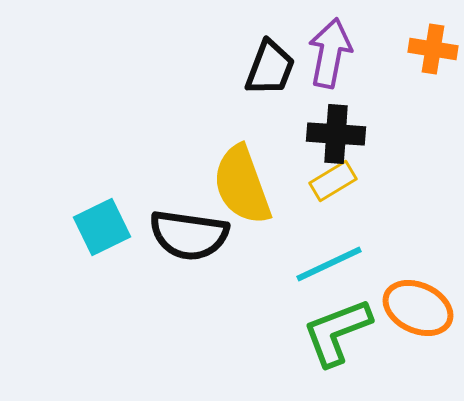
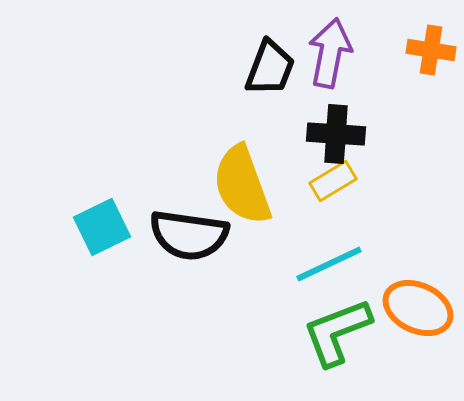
orange cross: moved 2 px left, 1 px down
